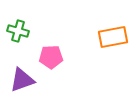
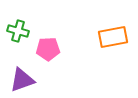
pink pentagon: moved 3 px left, 8 px up
